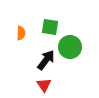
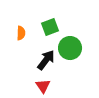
green square: rotated 30 degrees counterclockwise
green circle: moved 1 px down
red triangle: moved 1 px left, 1 px down
